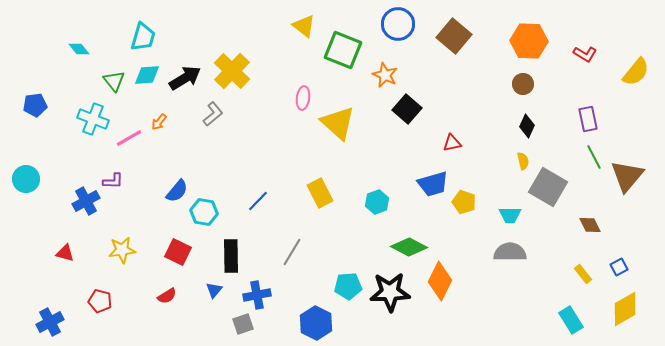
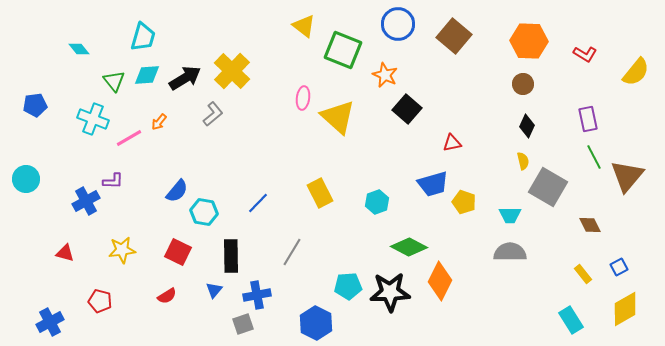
yellow triangle at (338, 123): moved 6 px up
blue line at (258, 201): moved 2 px down
